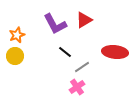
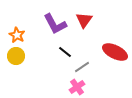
red triangle: rotated 24 degrees counterclockwise
orange star: rotated 21 degrees counterclockwise
red ellipse: rotated 20 degrees clockwise
yellow circle: moved 1 px right
